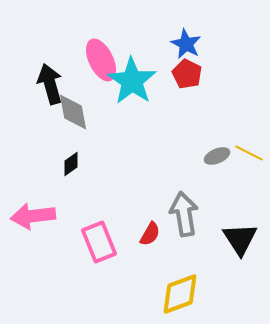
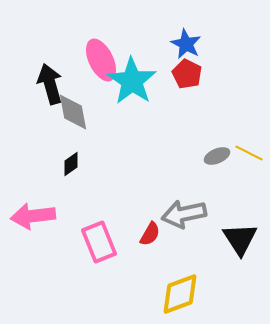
gray arrow: rotated 93 degrees counterclockwise
